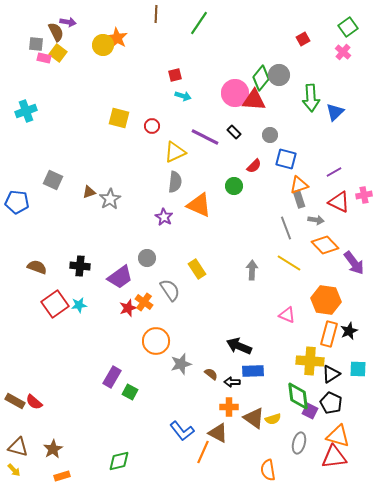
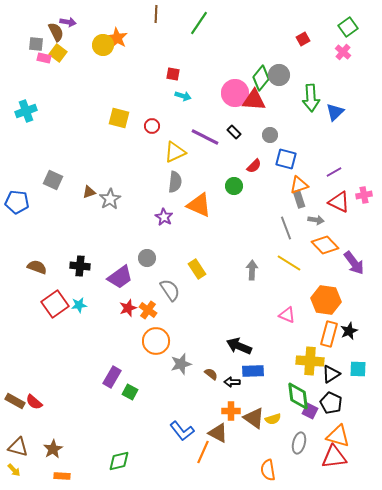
red square at (175, 75): moved 2 px left, 1 px up; rotated 24 degrees clockwise
orange cross at (144, 302): moved 4 px right, 8 px down
orange cross at (229, 407): moved 2 px right, 4 px down
orange rectangle at (62, 476): rotated 21 degrees clockwise
